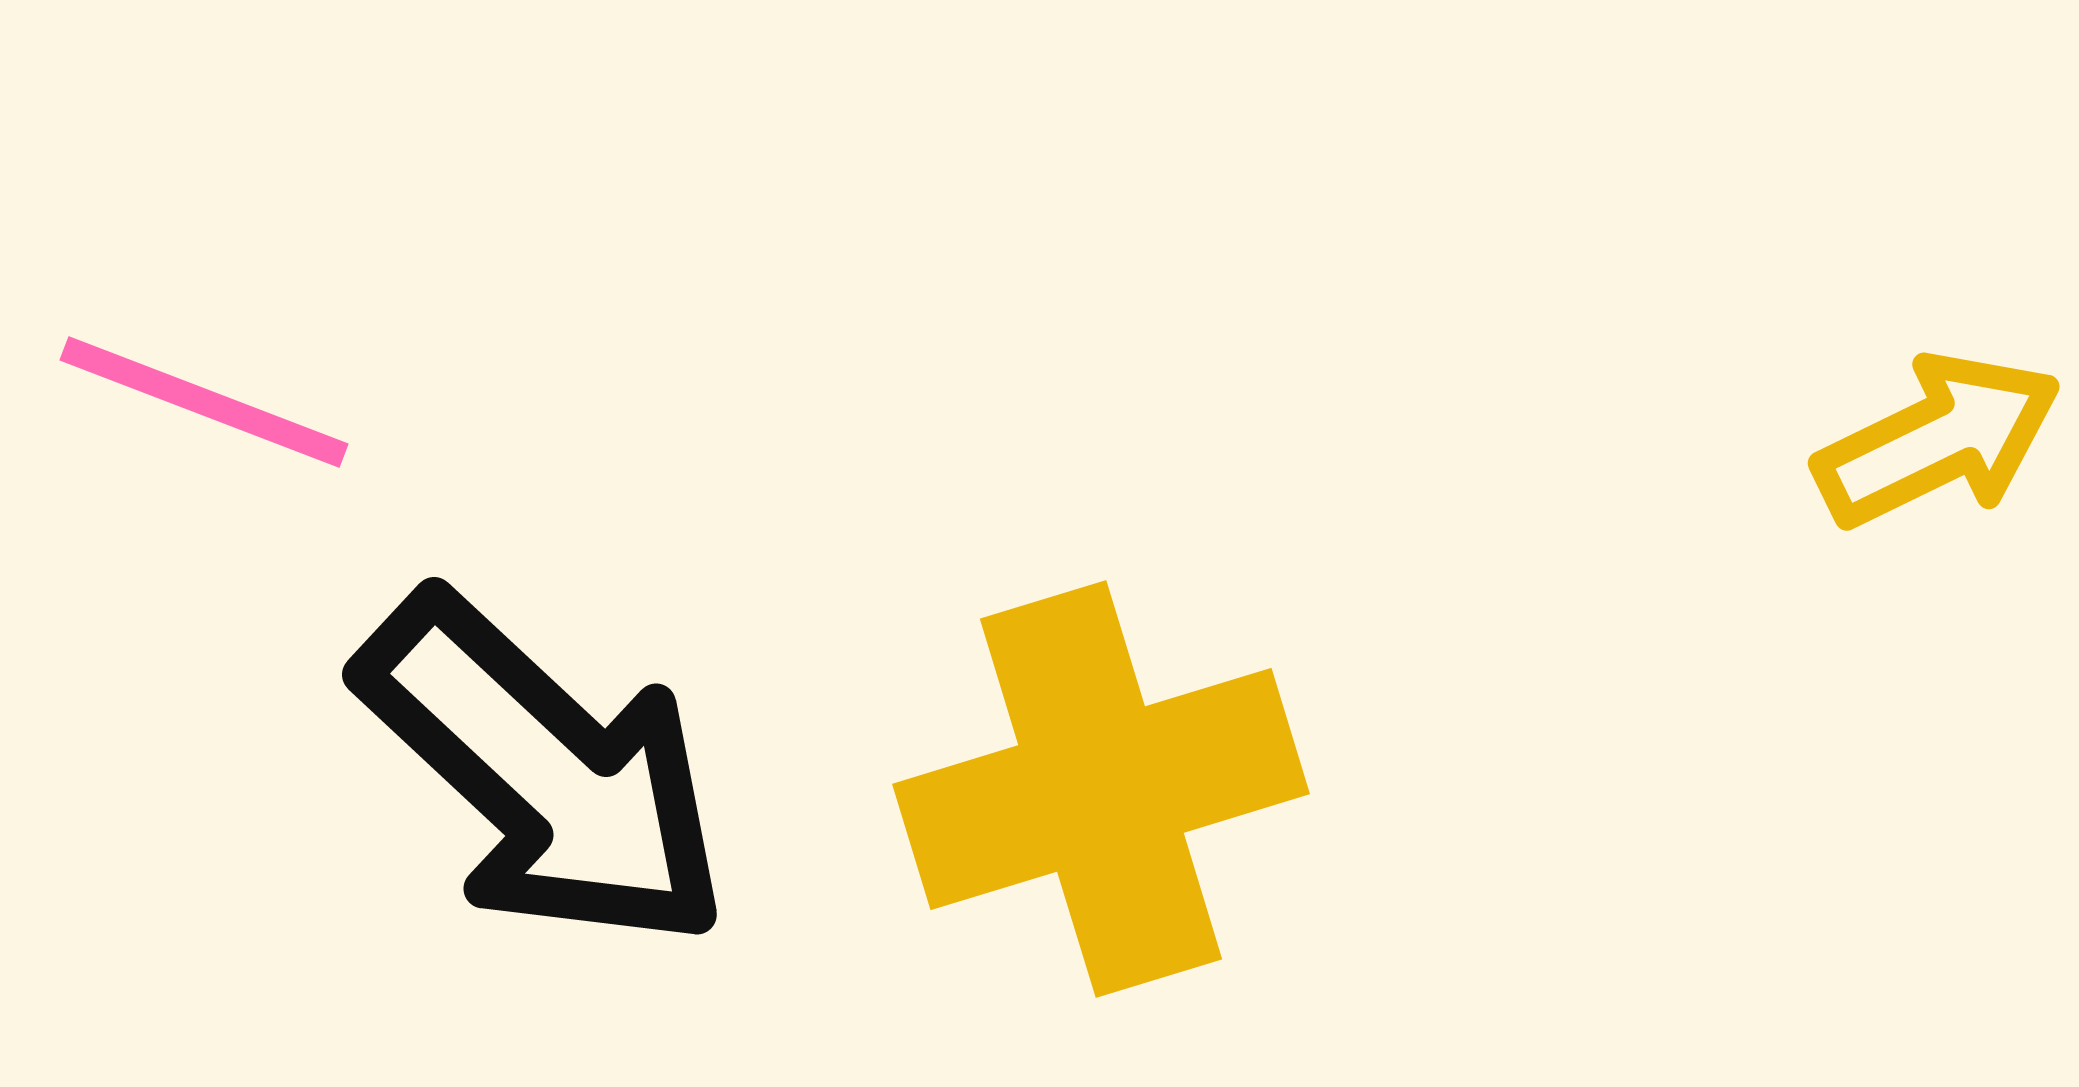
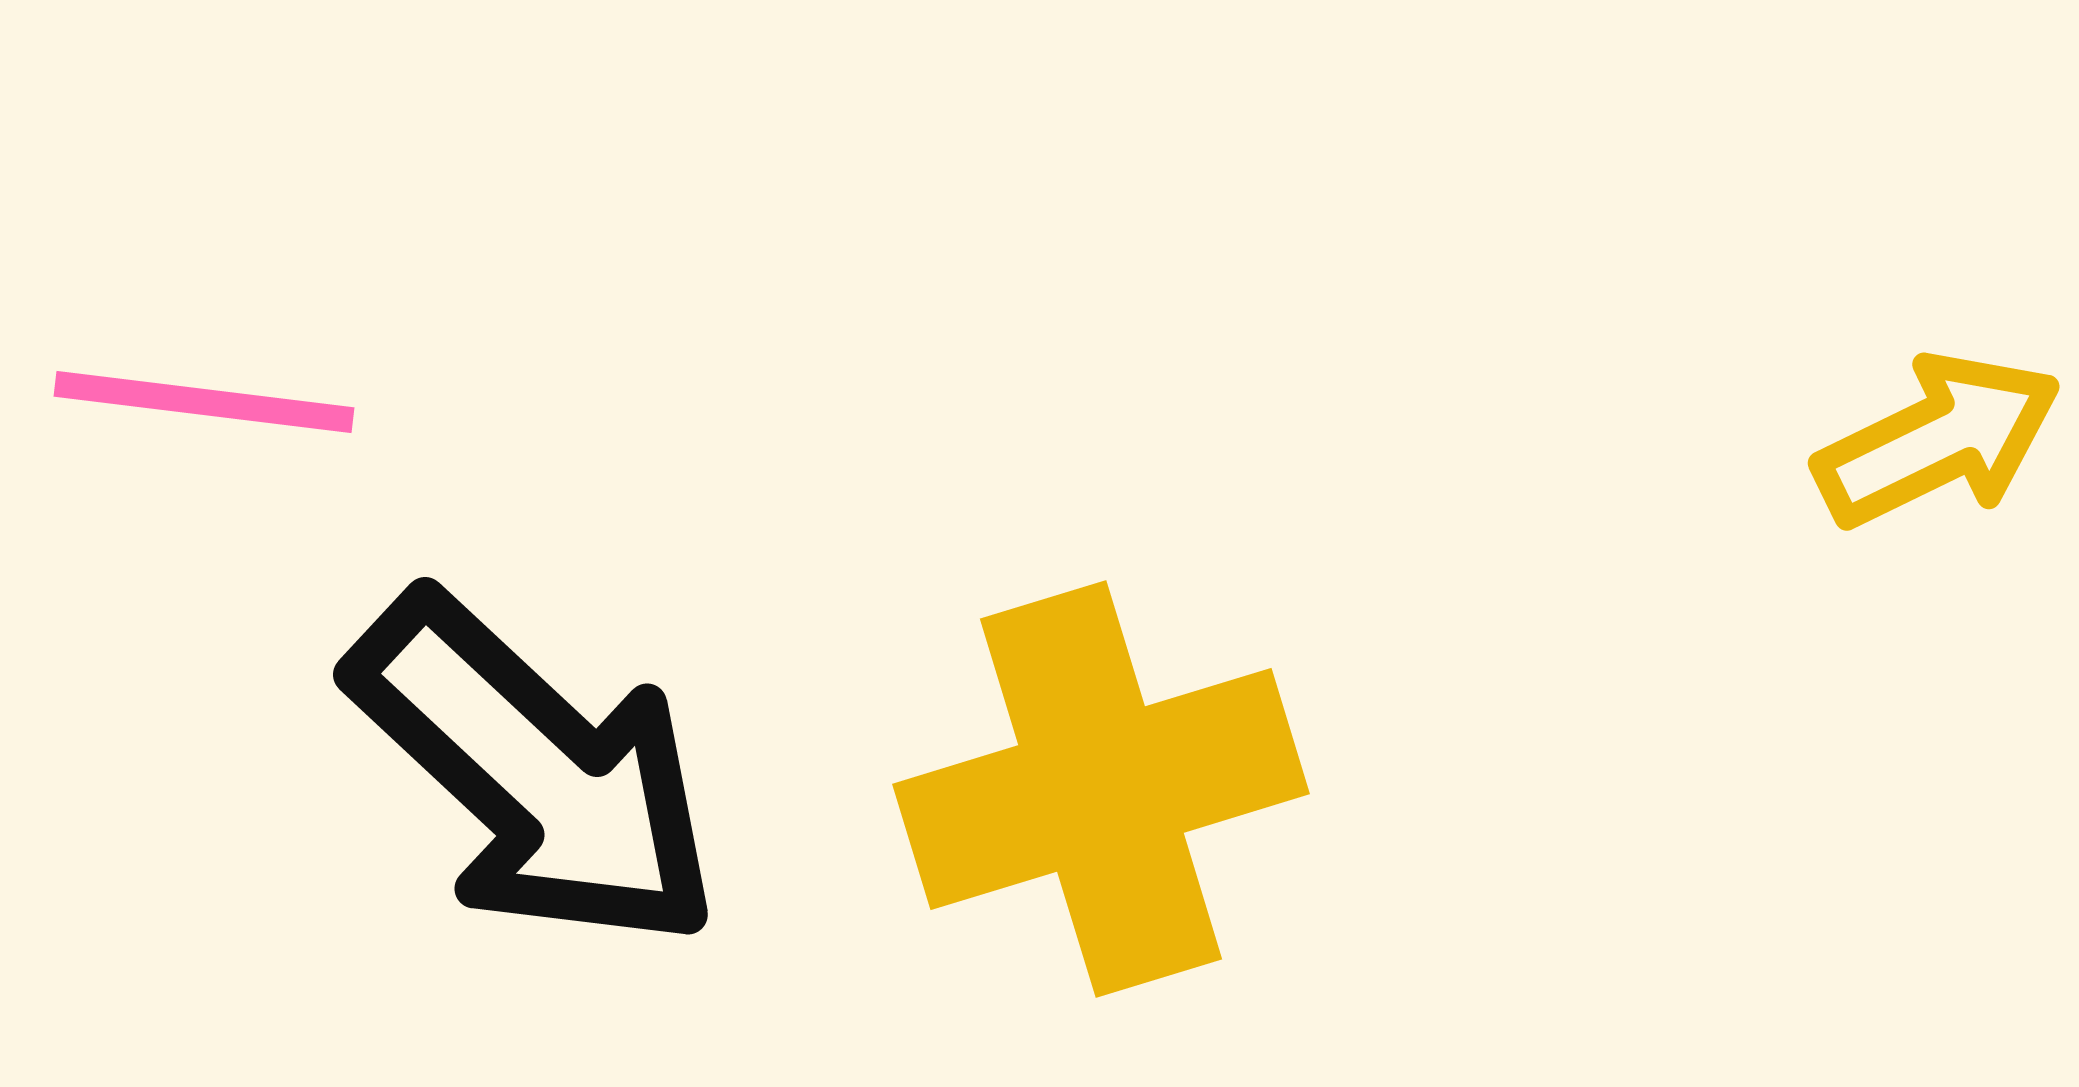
pink line: rotated 14 degrees counterclockwise
black arrow: moved 9 px left
